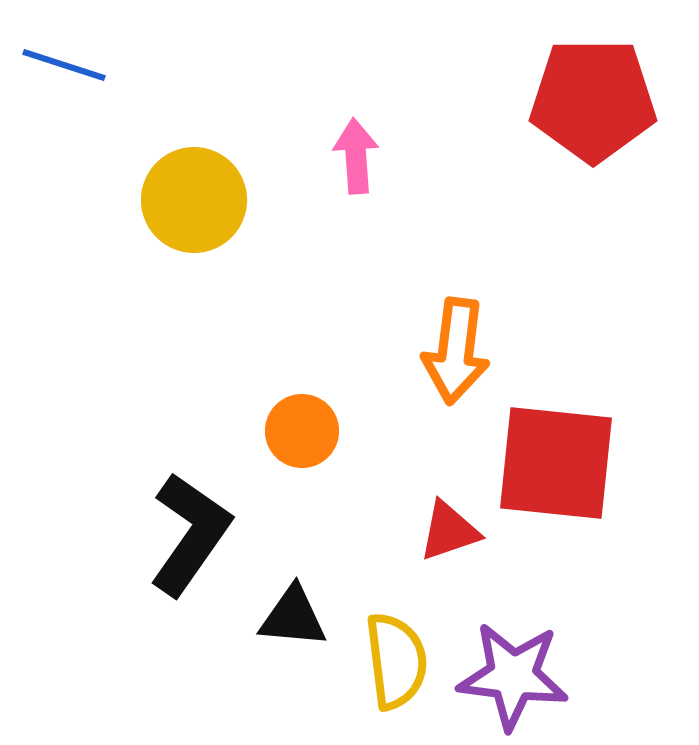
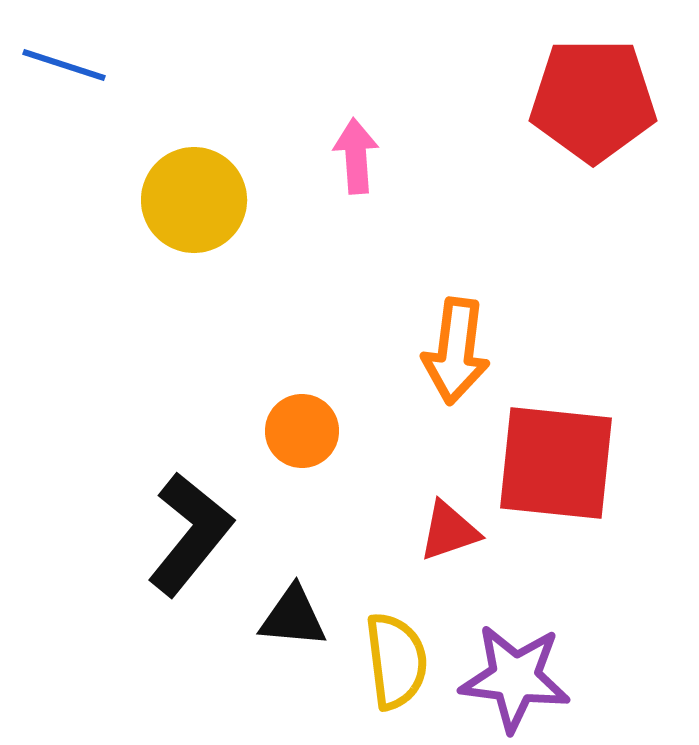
black L-shape: rotated 4 degrees clockwise
purple star: moved 2 px right, 2 px down
